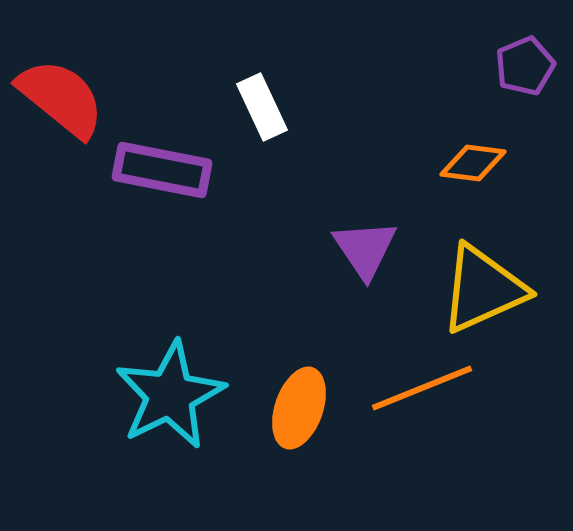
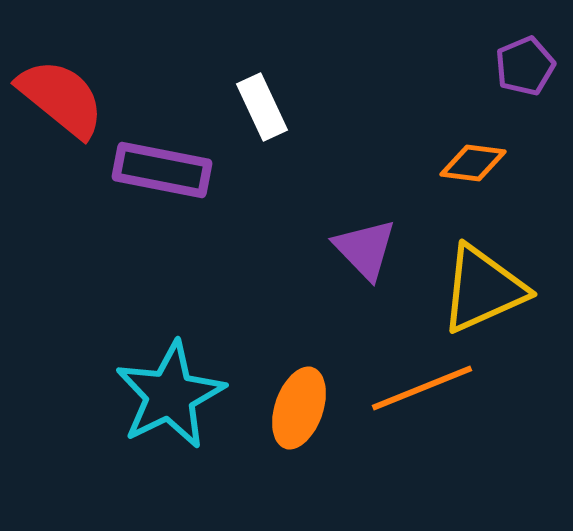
purple triangle: rotated 10 degrees counterclockwise
